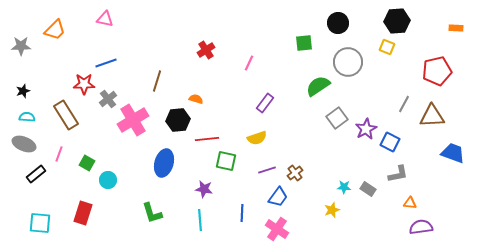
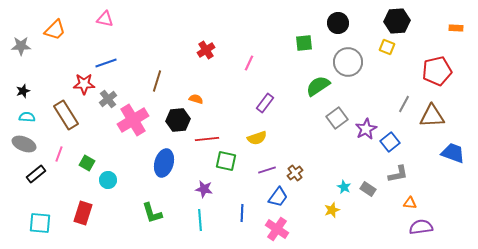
blue square at (390, 142): rotated 24 degrees clockwise
cyan star at (344, 187): rotated 24 degrees clockwise
